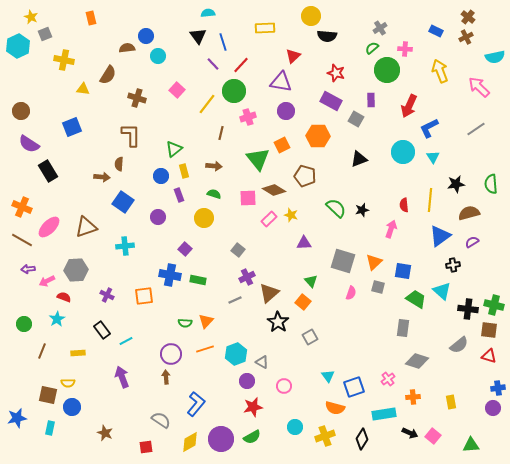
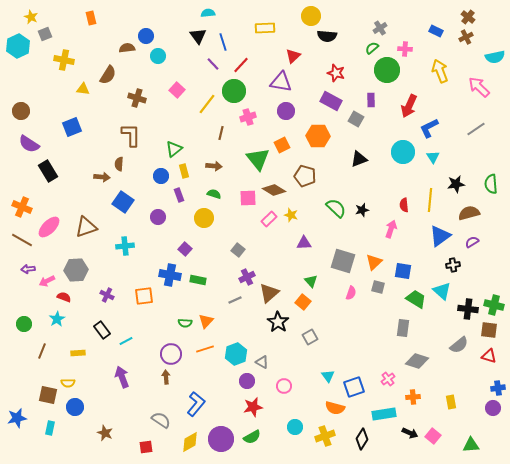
blue circle at (72, 407): moved 3 px right
